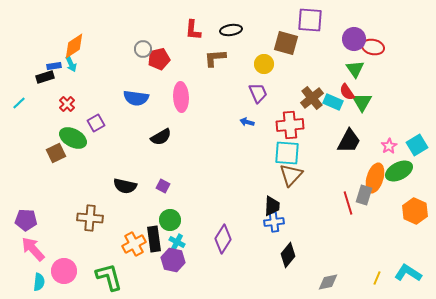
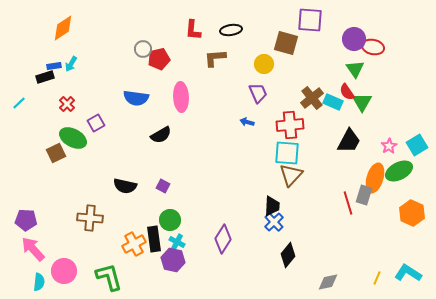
orange diamond at (74, 46): moved 11 px left, 18 px up
cyan arrow at (71, 64): rotated 56 degrees clockwise
black semicircle at (161, 137): moved 2 px up
orange hexagon at (415, 211): moved 3 px left, 2 px down
blue cross at (274, 222): rotated 36 degrees counterclockwise
